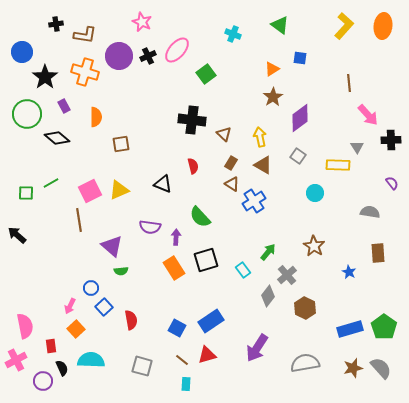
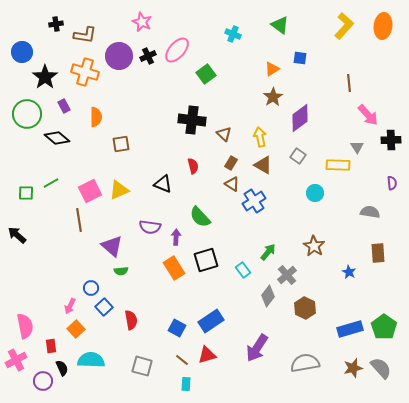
purple semicircle at (392, 183): rotated 32 degrees clockwise
